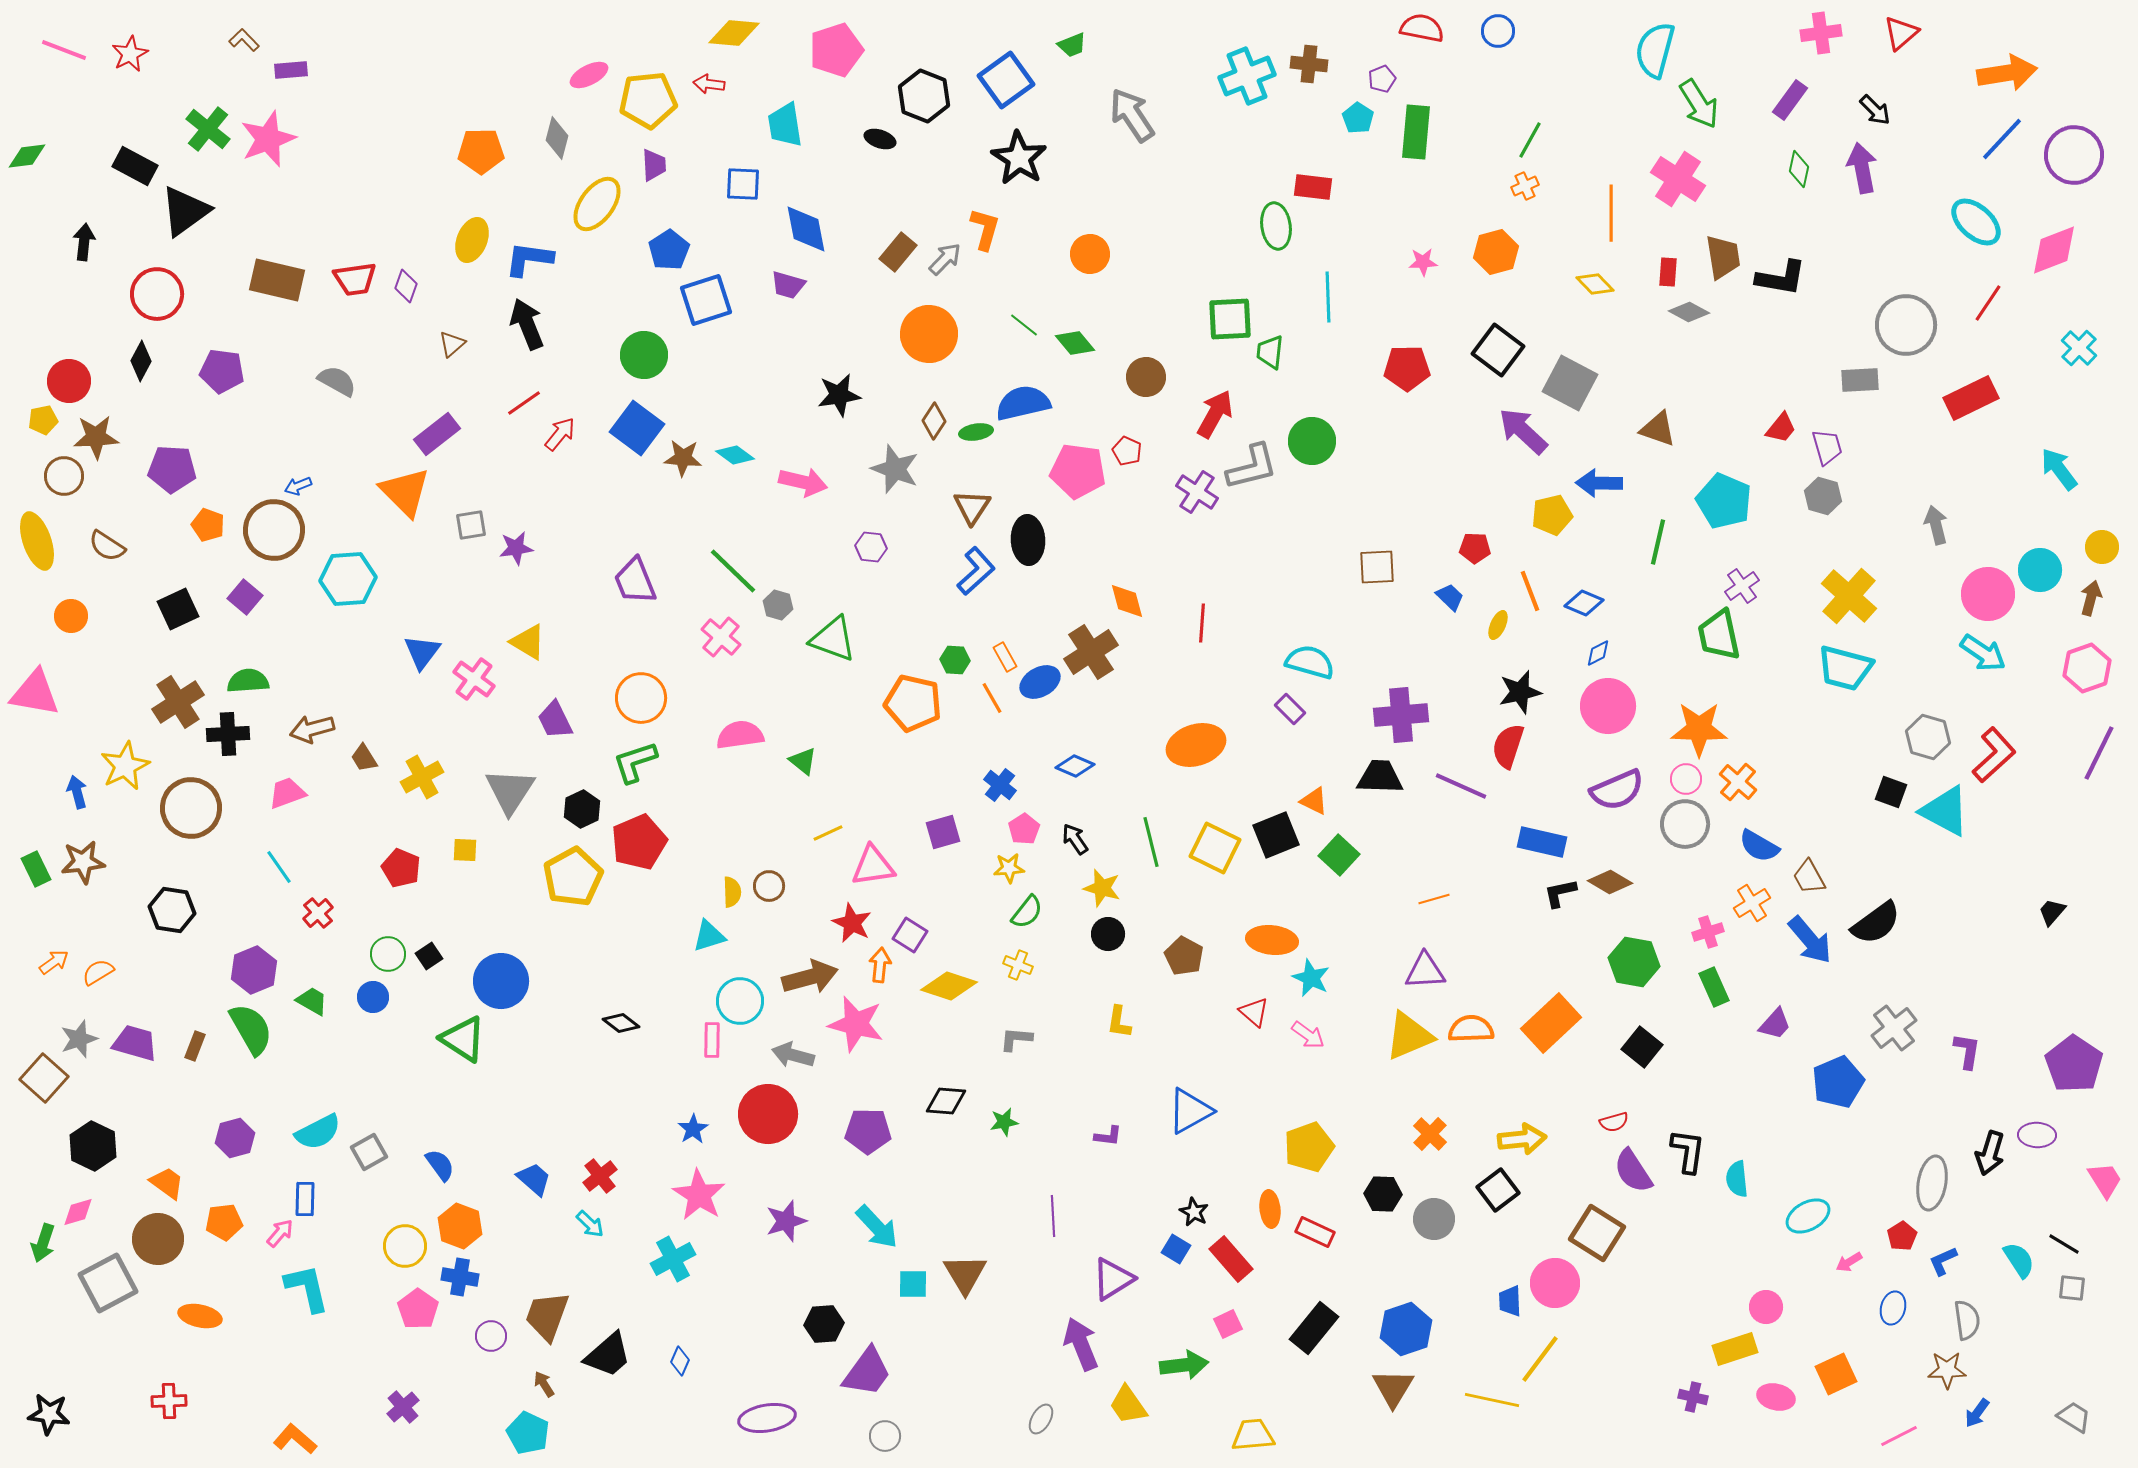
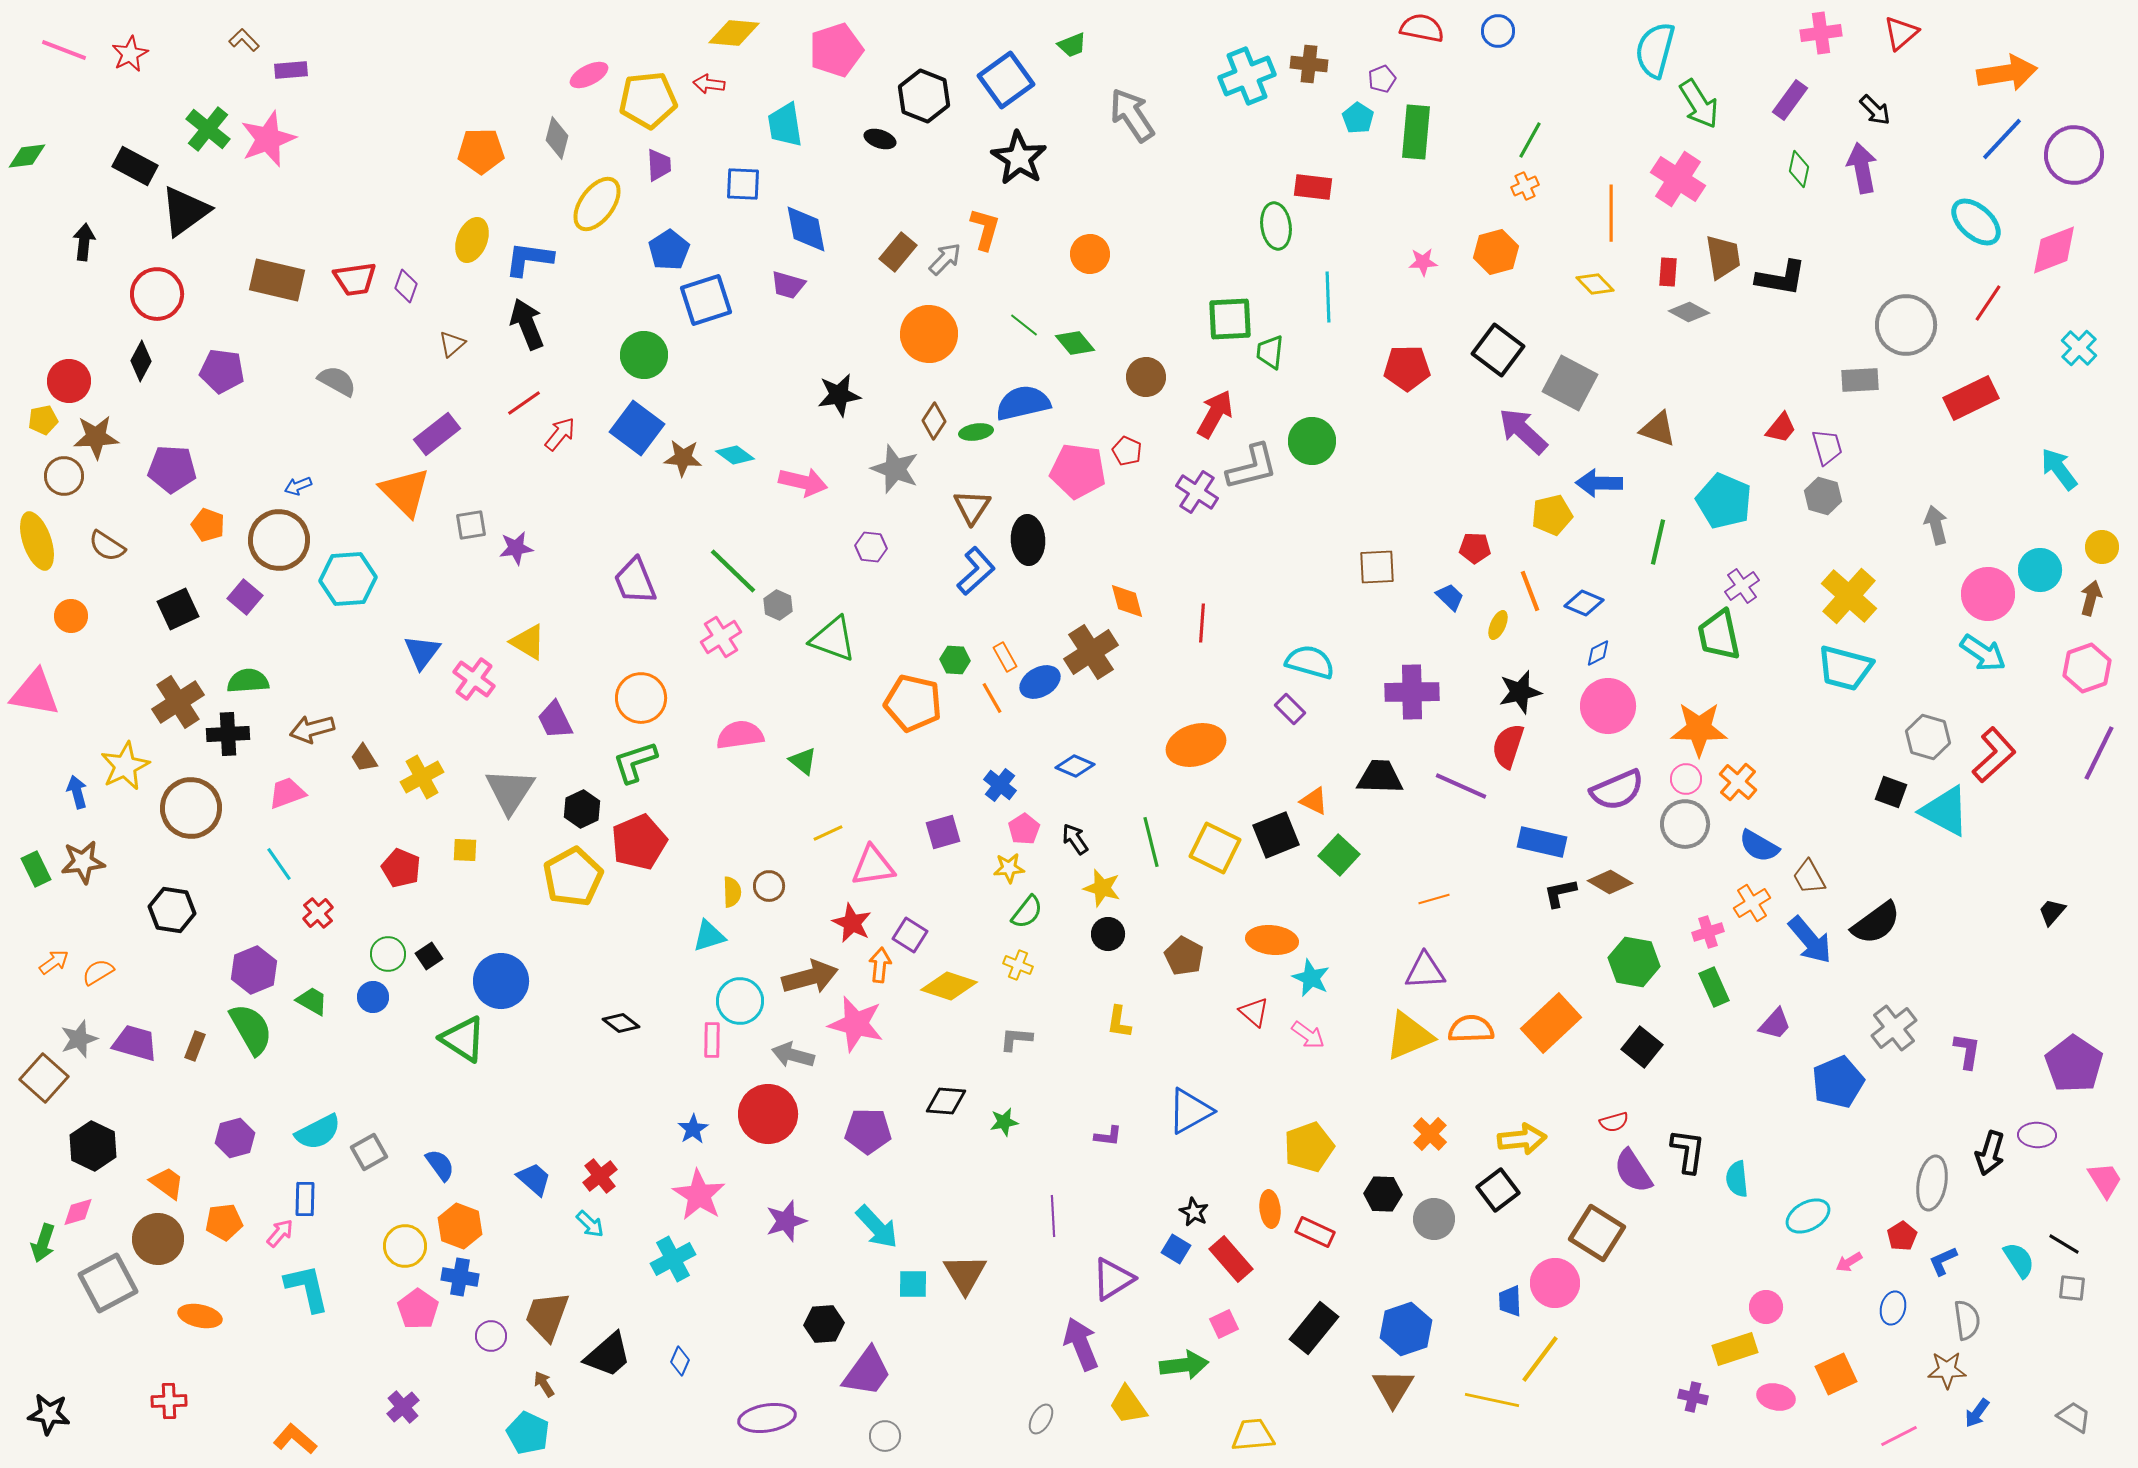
purple trapezoid at (654, 165): moved 5 px right
brown circle at (274, 530): moved 5 px right, 10 px down
gray hexagon at (778, 605): rotated 8 degrees clockwise
pink cross at (721, 637): rotated 18 degrees clockwise
purple cross at (1401, 715): moved 11 px right, 23 px up; rotated 4 degrees clockwise
cyan line at (279, 867): moved 3 px up
pink square at (1228, 1324): moved 4 px left
